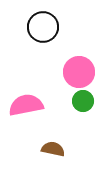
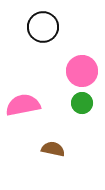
pink circle: moved 3 px right, 1 px up
green circle: moved 1 px left, 2 px down
pink semicircle: moved 3 px left
